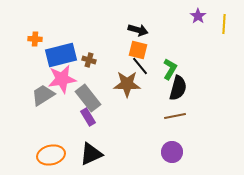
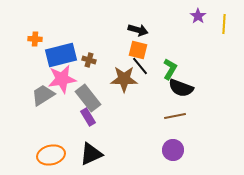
brown star: moved 3 px left, 5 px up
black semicircle: moved 3 px right; rotated 95 degrees clockwise
purple circle: moved 1 px right, 2 px up
